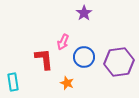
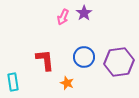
pink arrow: moved 25 px up
red L-shape: moved 1 px right, 1 px down
